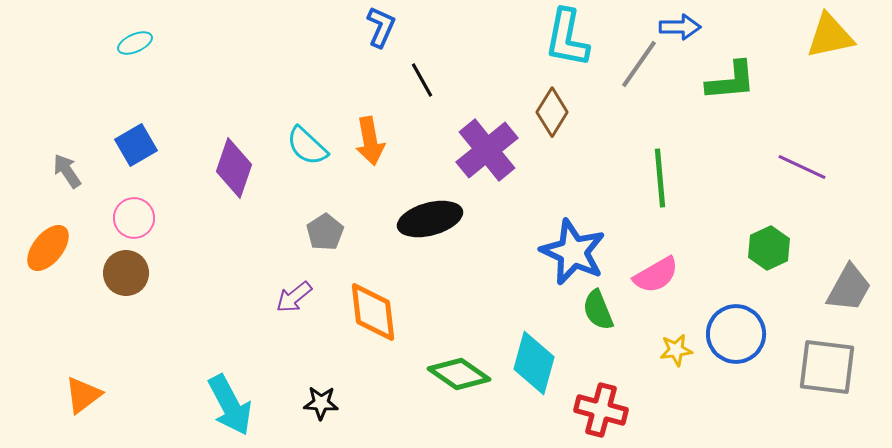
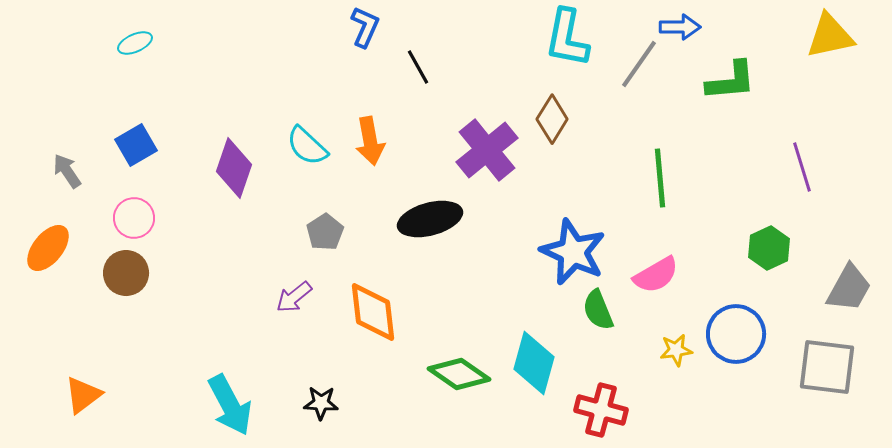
blue L-shape: moved 16 px left
black line: moved 4 px left, 13 px up
brown diamond: moved 7 px down
purple line: rotated 48 degrees clockwise
